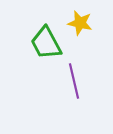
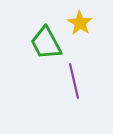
yellow star: rotated 20 degrees clockwise
